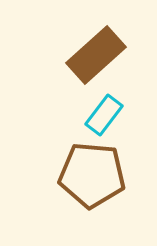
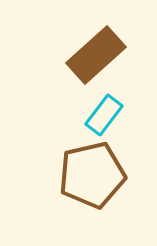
brown pentagon: rotated 18 degrees counterclockwise
